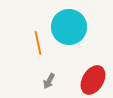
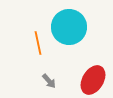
gray arrow: rotated 70 degrees counterclockwise
